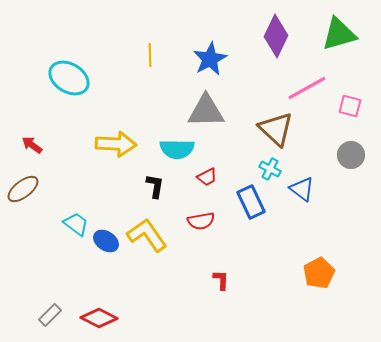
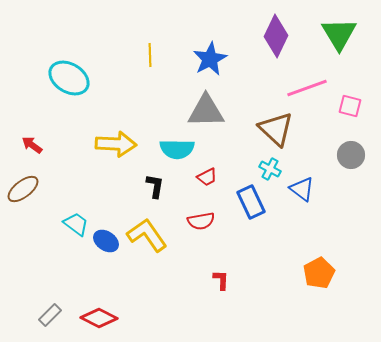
green triangle: rotated 45 degrees counterclockwise
pink line: rotated 9 degrees clockwise
